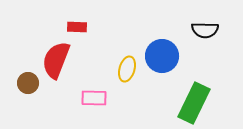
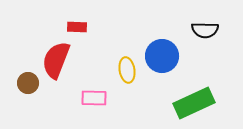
yellow ellipse: moved 1 px down; rotated 25 degrees counterclockwise
green rectangle: rotated 39 degrees clockwise
